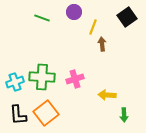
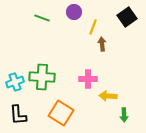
pink cross: moved 13 px right; rotated 18 degrees clockwise
yellow arrow: moved 1 px right, 1 px down
orange square: moved 15 px right; rotated 20 degrees counterclockwise
